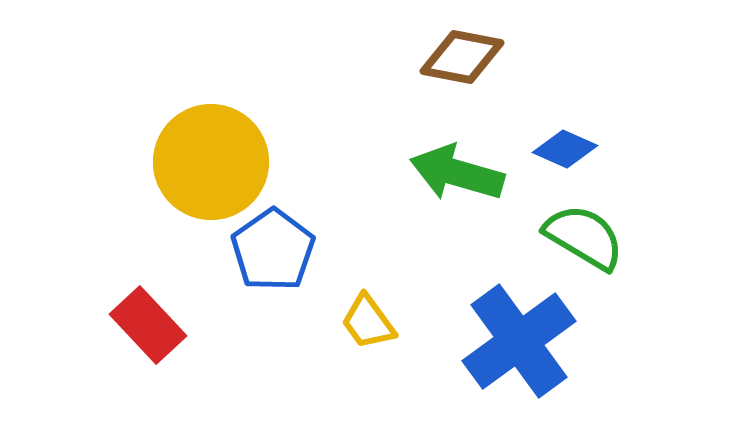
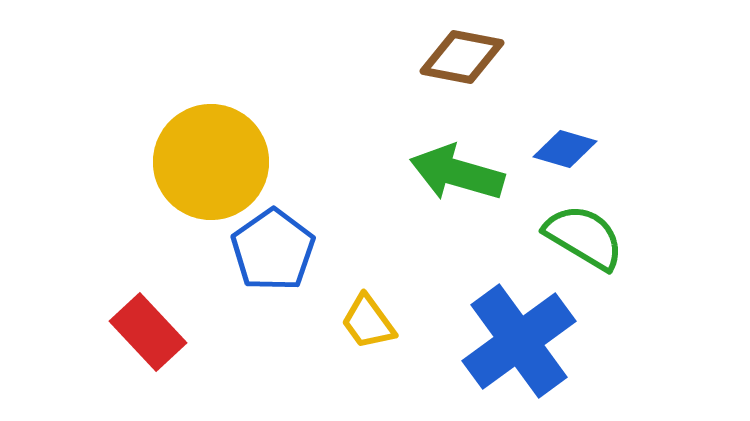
blue diamond: rotated 8 degrees counterclockwise
red rectangle: moved 7 px down
